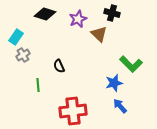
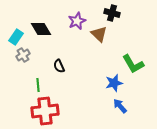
black diamond: moved 4 px left, 15 px down; rotated 40 degrees clockwise
purple star: moved 1 px left, 2 px down
green L-shape: moved 2 px right; rotated 15 degrees clockwise
red cross: moved 28 px left
